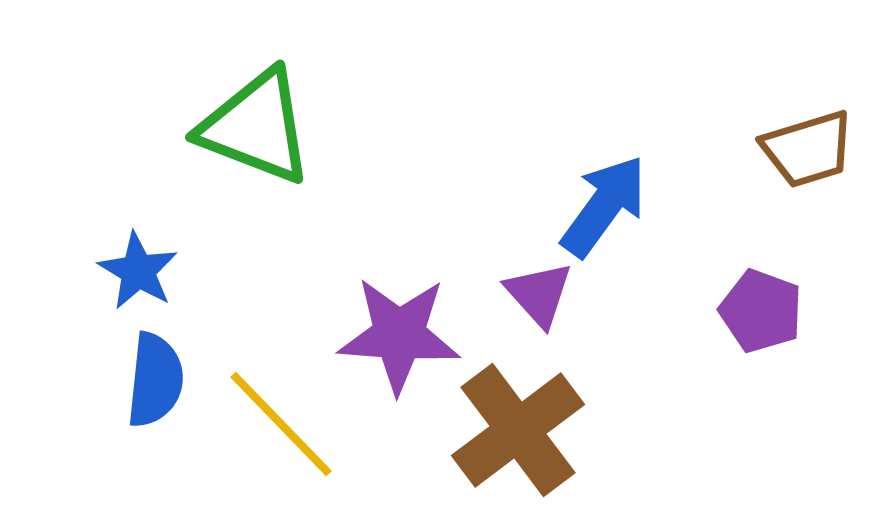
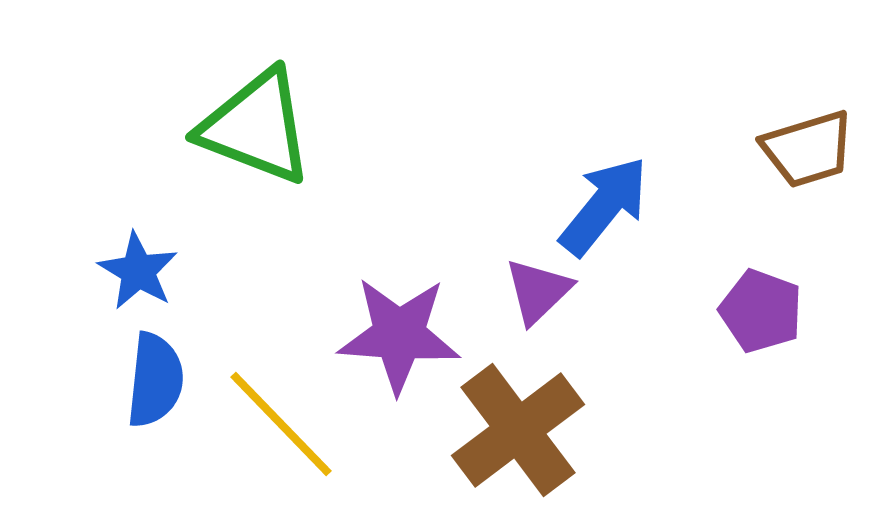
blue arrow: rotated 3 degrees clockwise
purple triangle: moved 1 px left, 3 px up; rotated 28 degrees clockwise
